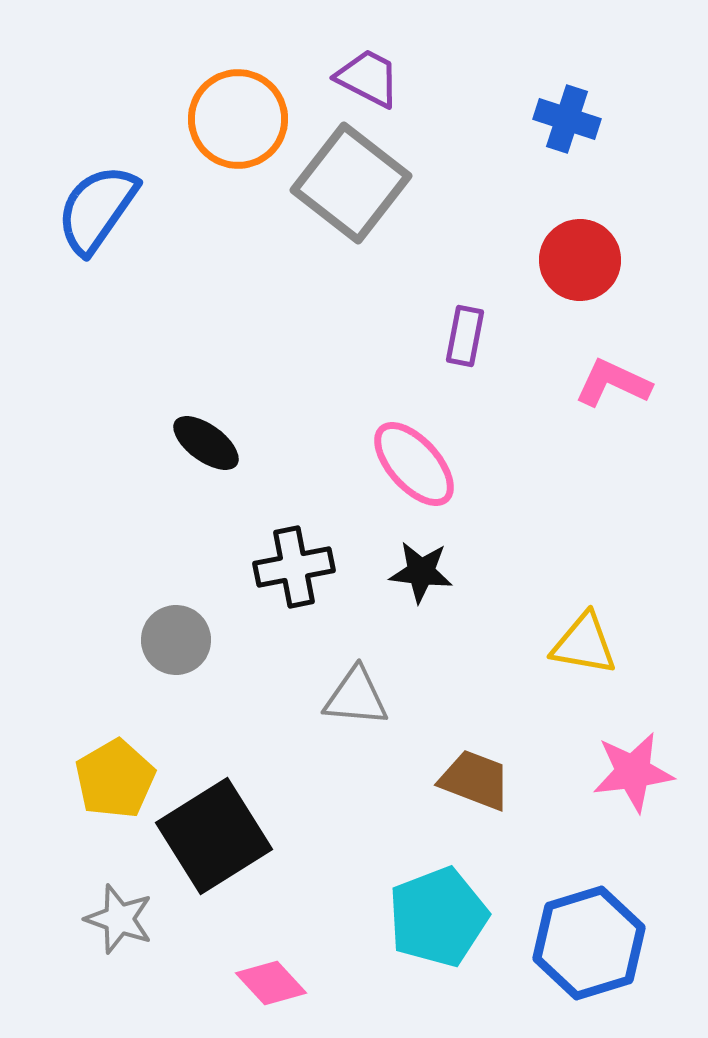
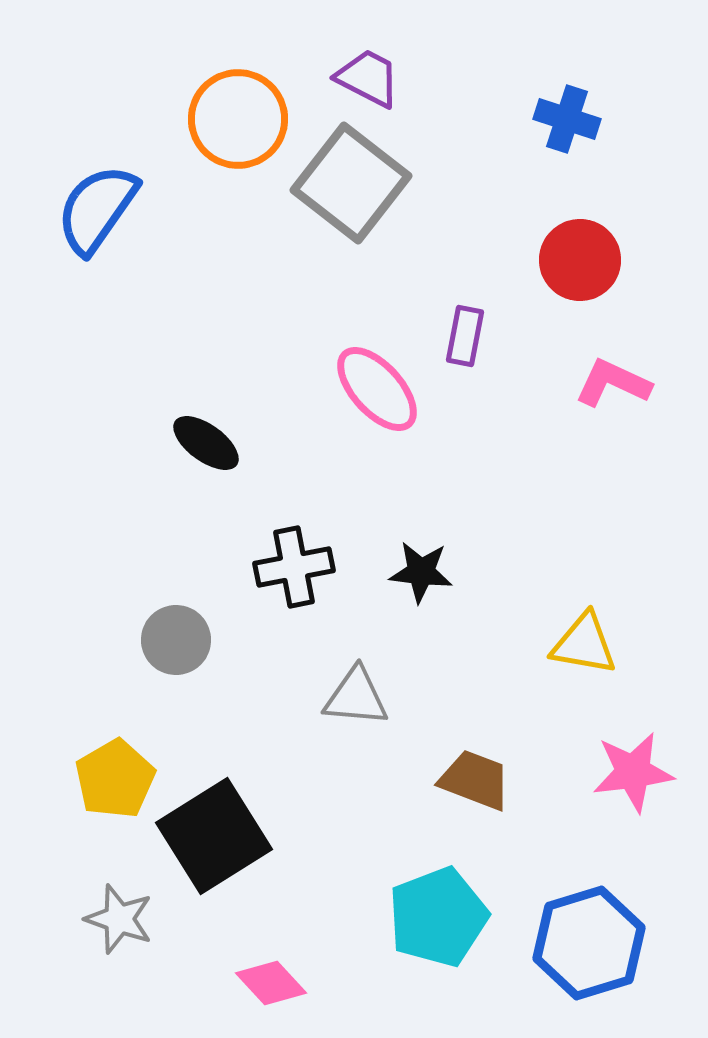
pink ellipse: moved 37 px left, 75 px up
